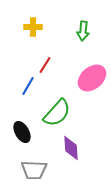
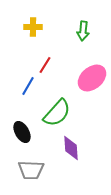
gray trapezoid: moved 3 px left
